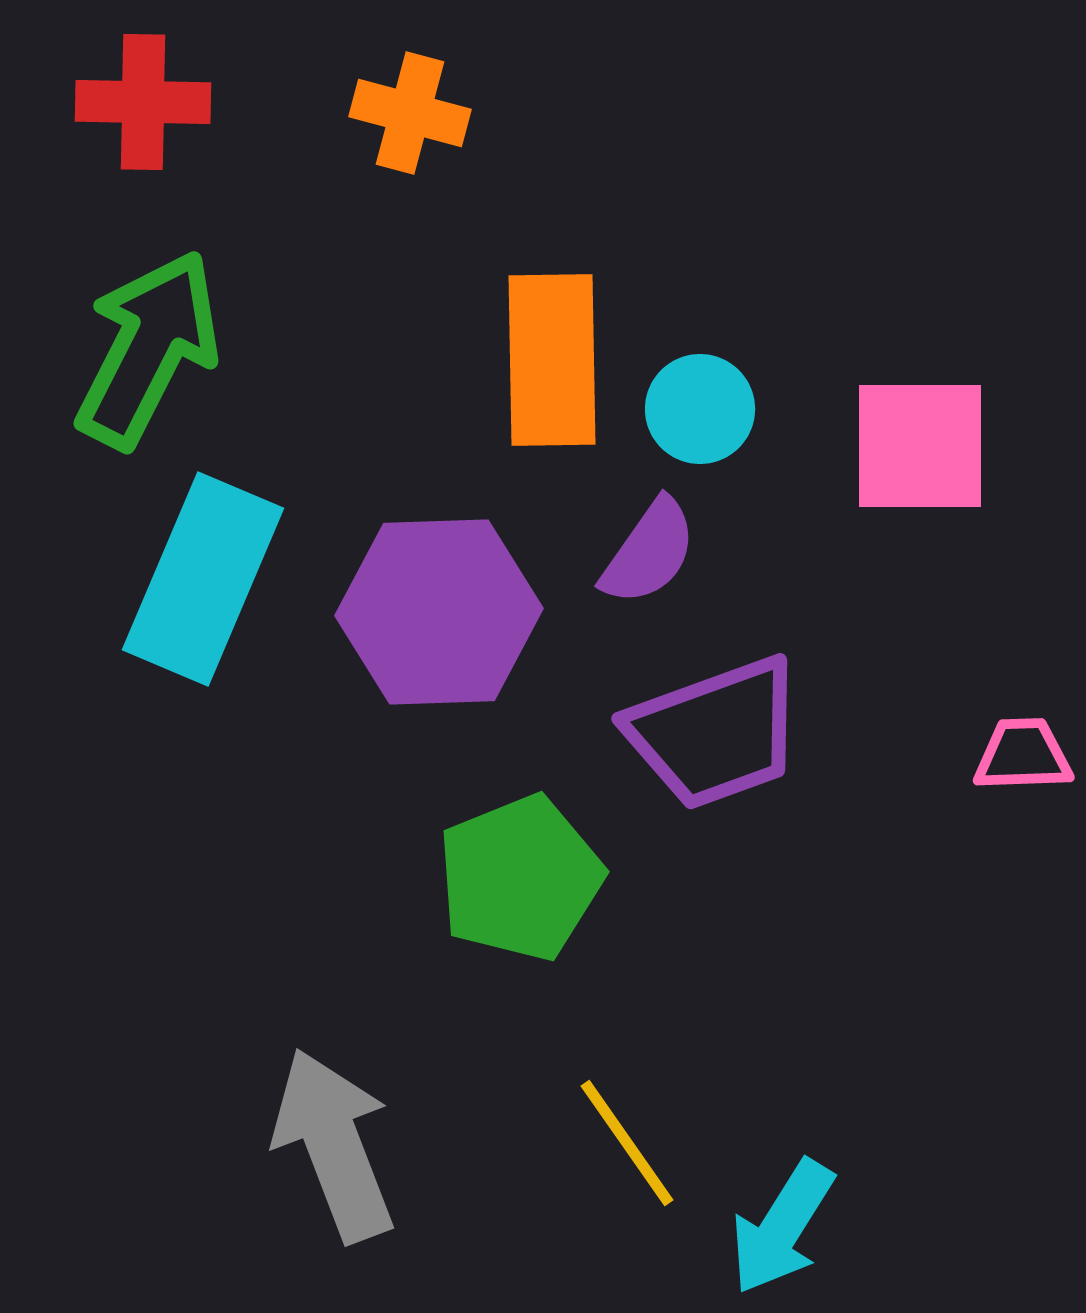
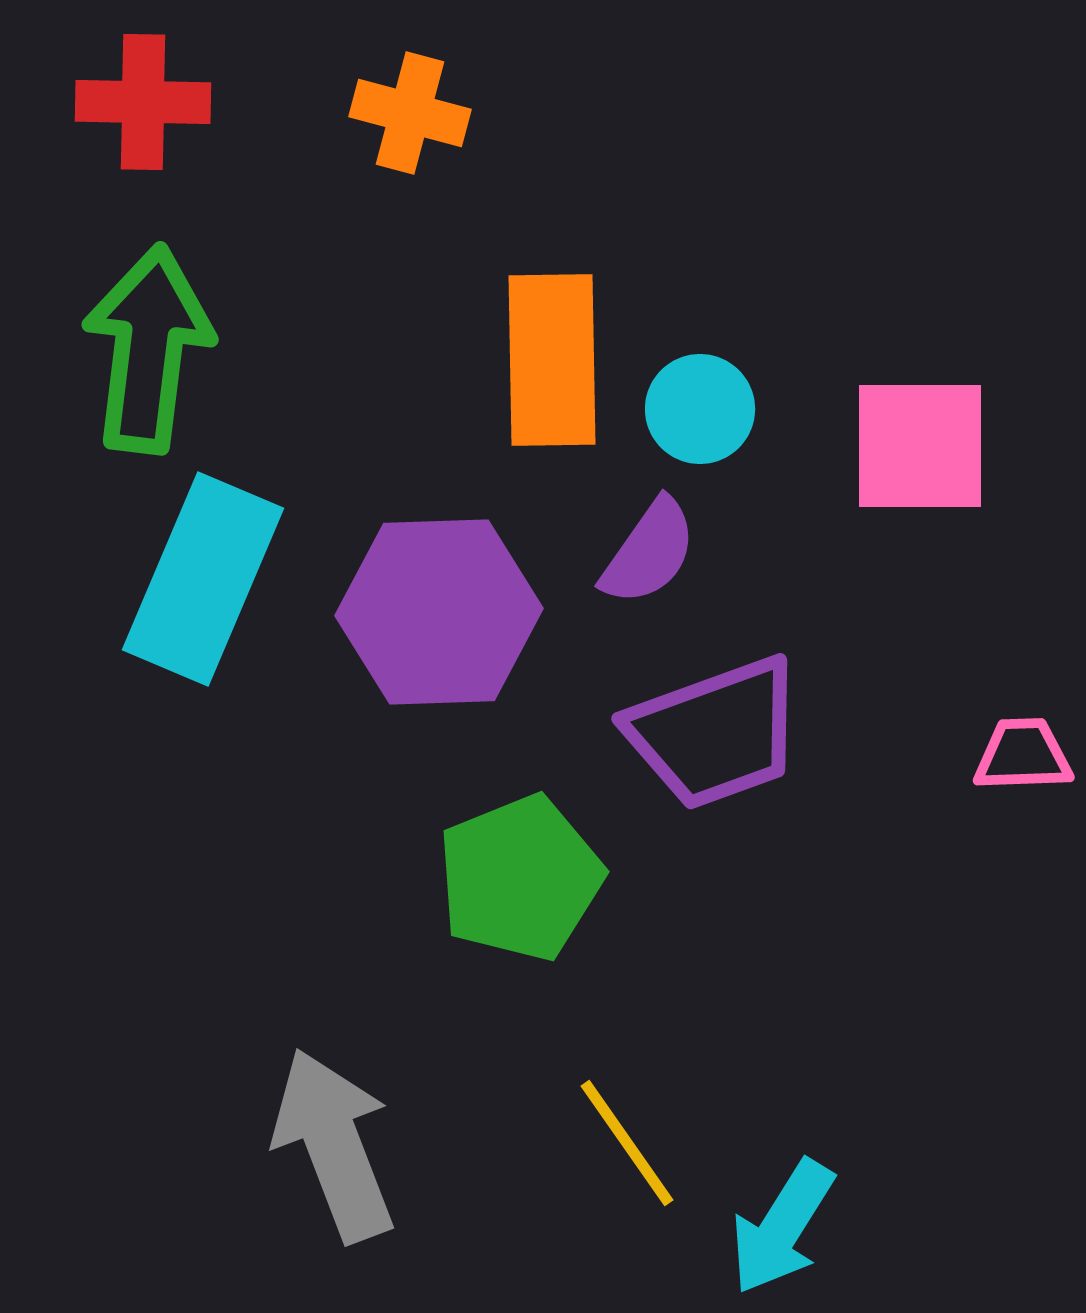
green arrow: rotated 20 degrees counterclockwise
